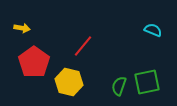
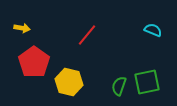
red line: moved 4 px right, 11 px up
